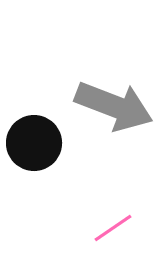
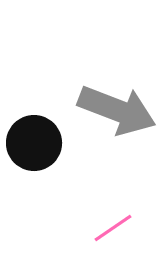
gray arrow: moved 3 px right, 4 px down
